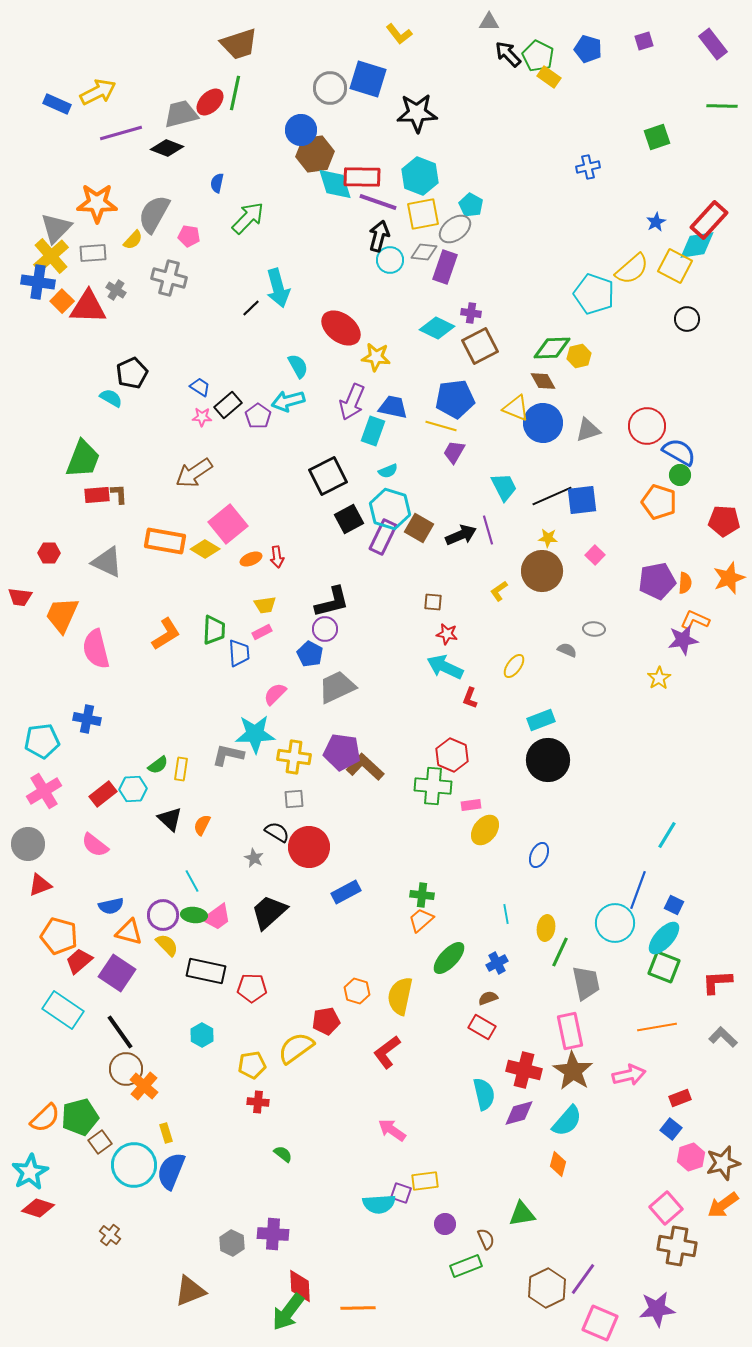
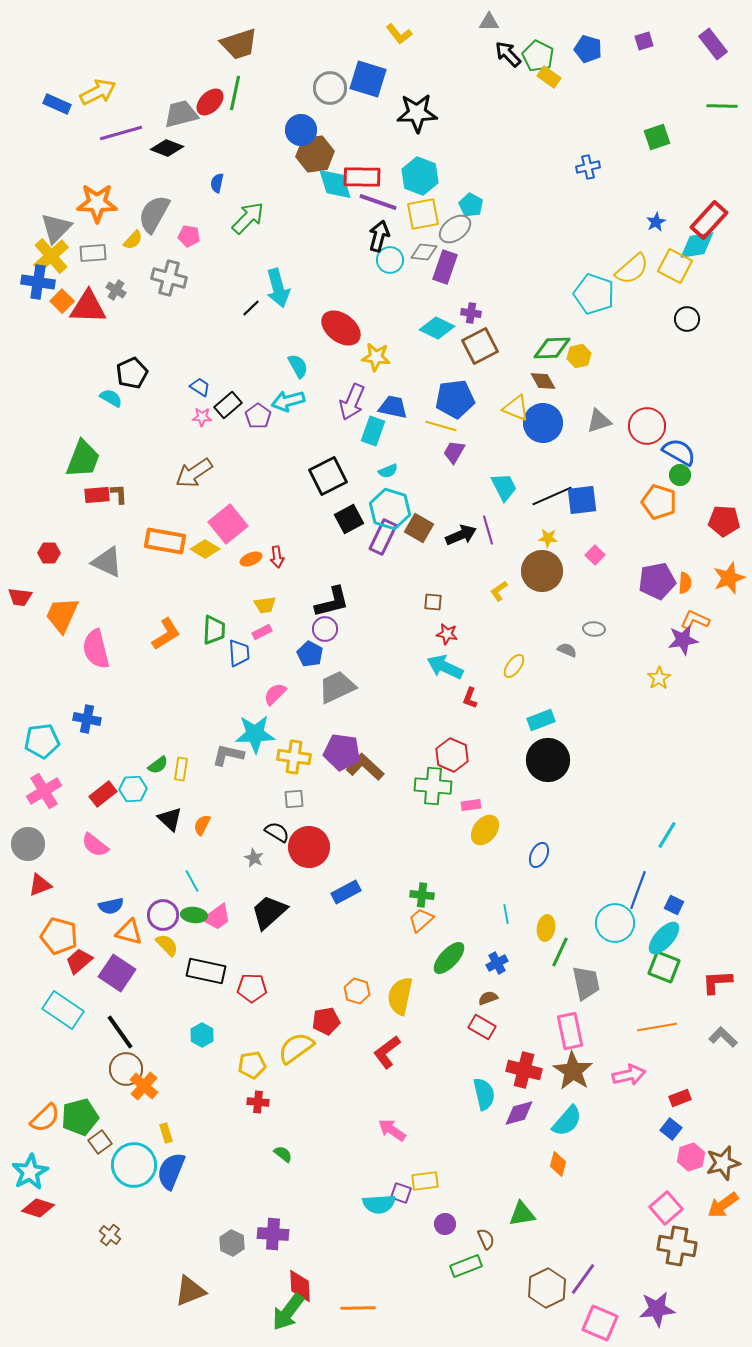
gray triangle at (588, 430): moved 11 px right, 9 px up
